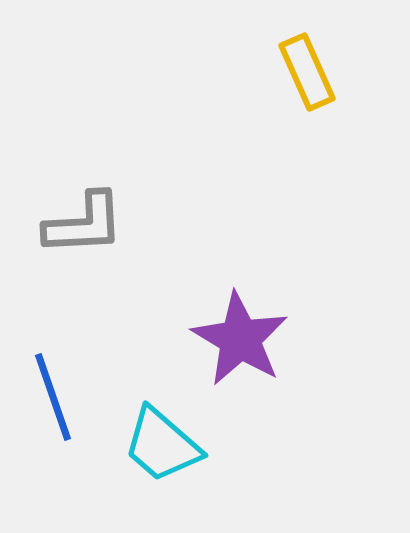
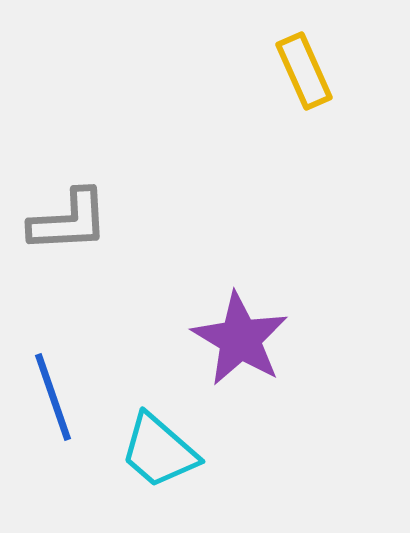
yellow rectangle: moved 3 px left, 1 px up
gray L-shape: moved 15 px left, 3 px up
cyan trapezoid: moved 3 px left, 6 px down
